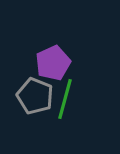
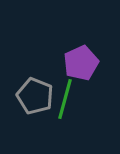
purple pentagon: moved 28 px right
